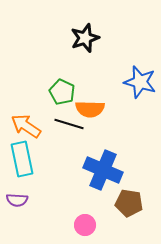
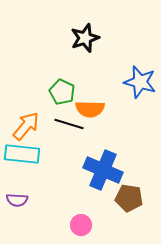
orange arrow: rotated 96 degrees clockwise
cyan rectangle: moved 5 px up; rotated 72 degrees counterclockwise
brown pentagon: moved 5 px up
pink circle: moved 4 px left
